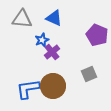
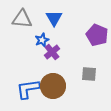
blue triangle: rotated 36 degrees clockwise
gray square: rotated 28 degrees clockwise
